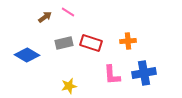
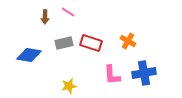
brown arrow: rotated 128 degrees clockwise
orange cross: rotated 35 degrees clockwise
blue diamond: moved 2 px right; rotated 20 degrees counterclockwise
